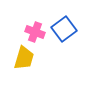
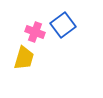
blue square: moved 1 px left, 4 px up
